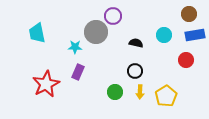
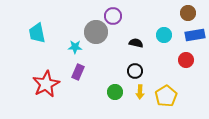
brown circle: moved 1 px left, 1 px up
